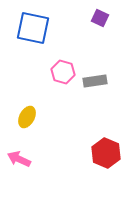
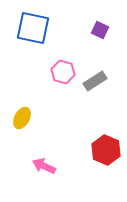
purple square: moved 12 px down
gray rectangle: rotated 25 degrees counterclockwise
yellow ellipse: moved 5 px left, 1 px down
red hexagon: moved 3 px up
pink arrow: moved 25 px right, 7 px down
